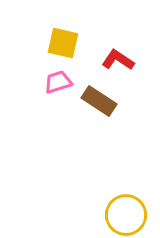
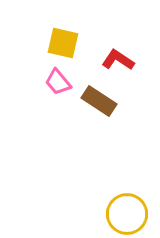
pink trapezoid: rotated 112 degrees counterclockwise
yellow circle: moved 1 px right, 1 px up
